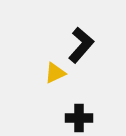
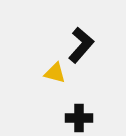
yellow triangle: rotated 40 degrees clockwise
